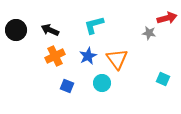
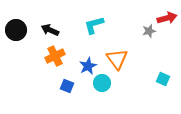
gray star: moved 2 px up; rotated 24 degrees counterclockwise
blue star: moved 10 px down
